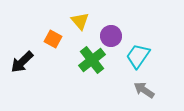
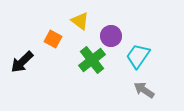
yellow triangle: rotated 12 degrees counterclockwise
